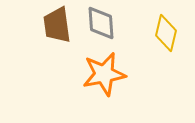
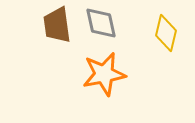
gray diamond: rotated 9 degrees counterclockwise
